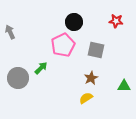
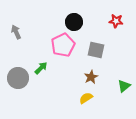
gray arrow: moved 6 px right
brown star: moved 1 px up
green triangle: rotated 40 degrees counterclockwise
